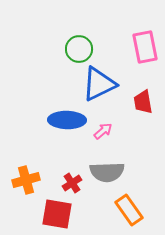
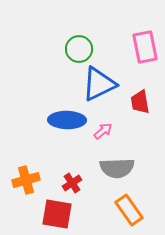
red trapezoid: moved 3 px left
gray semicircle: moved 10 px right, 4 px up
